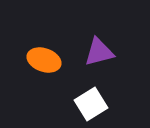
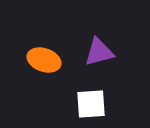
white square: rotated 28 degrees clockwise
